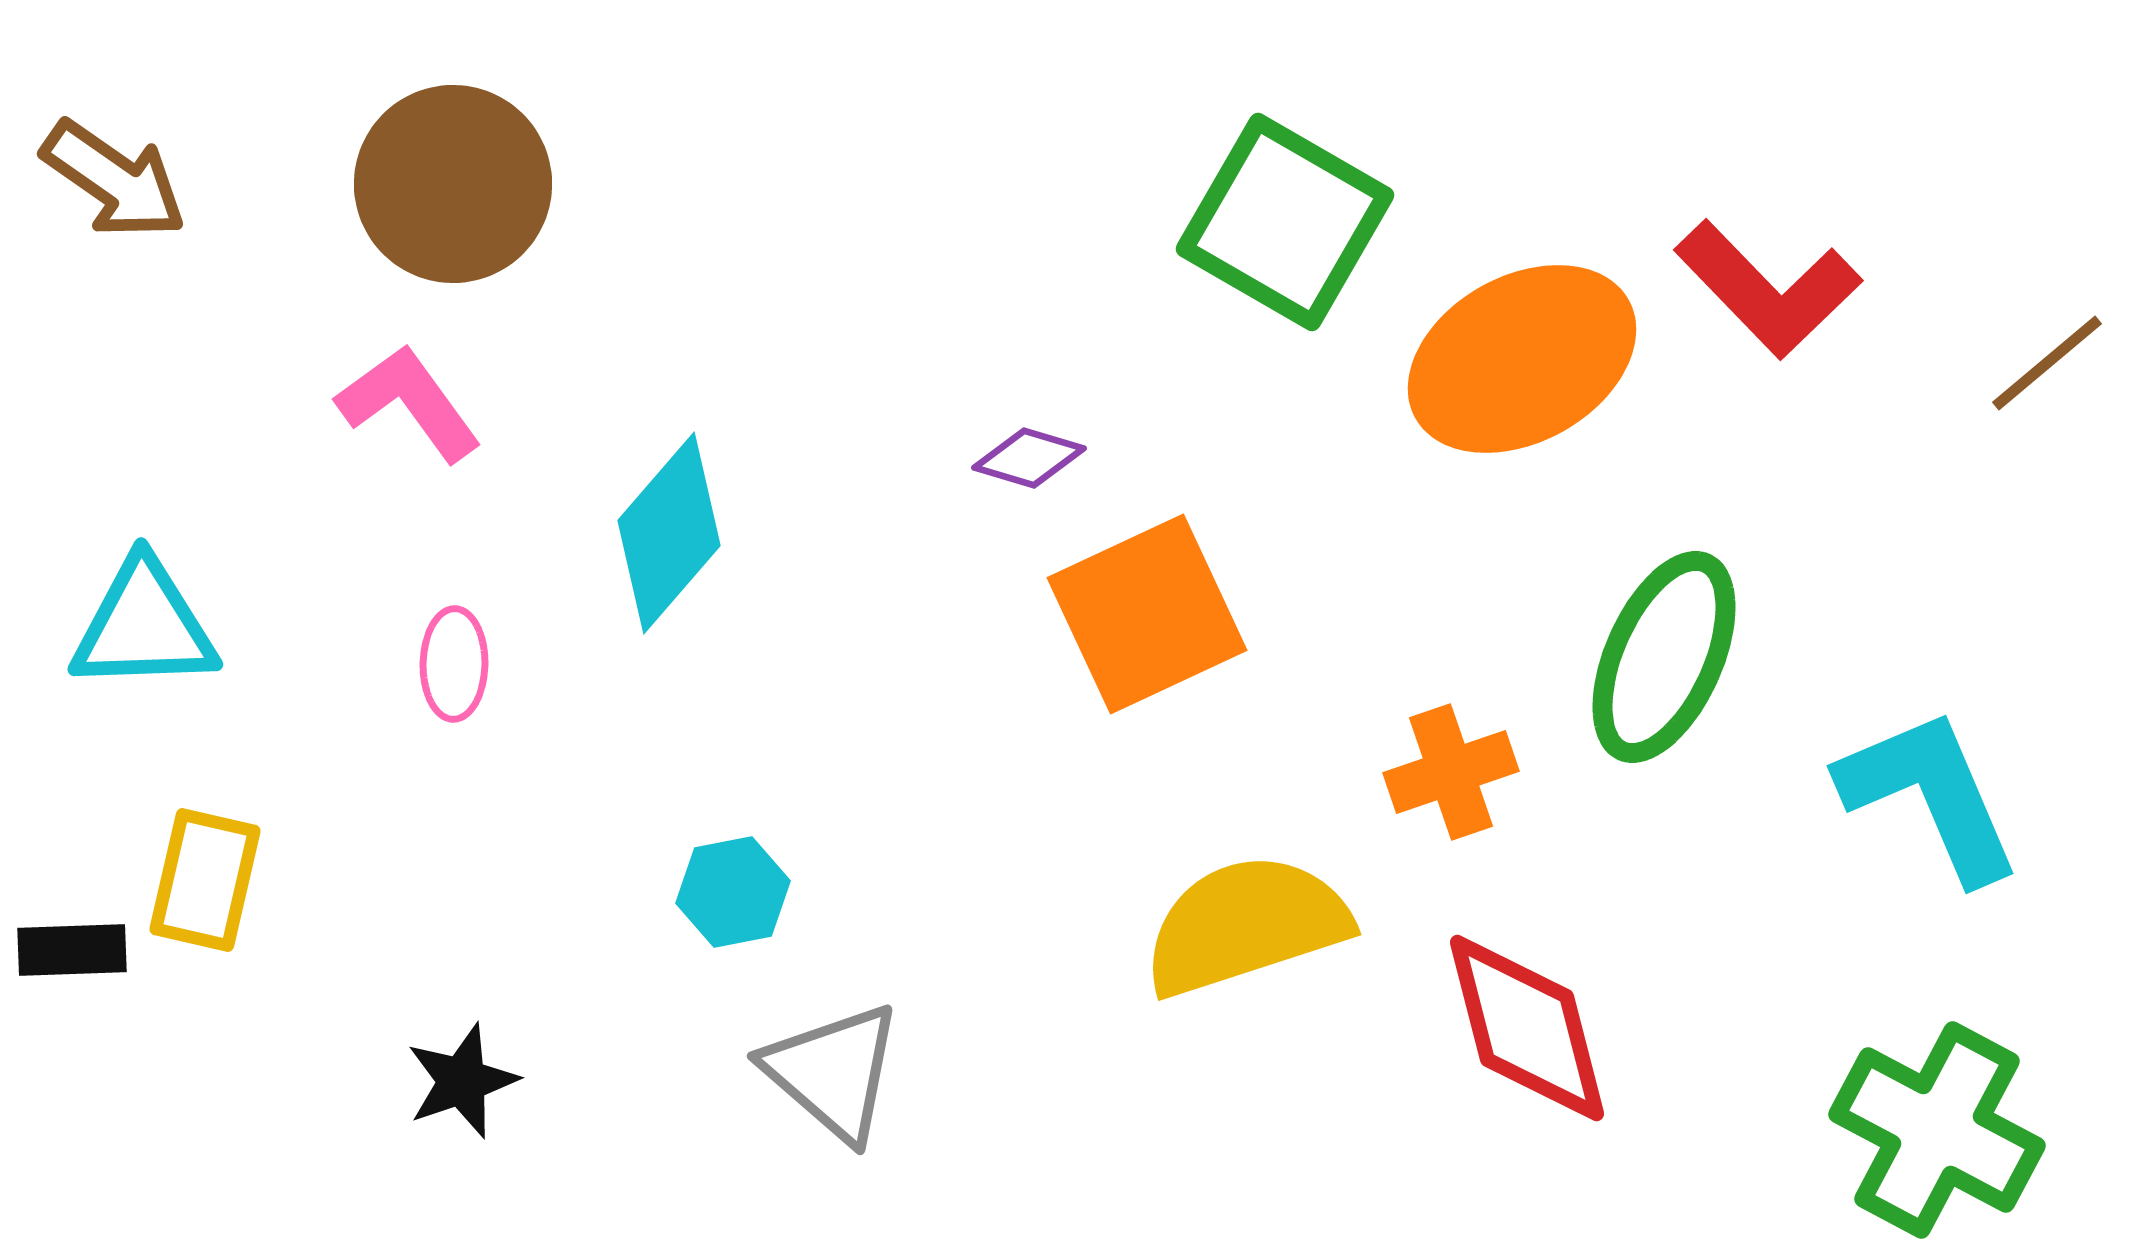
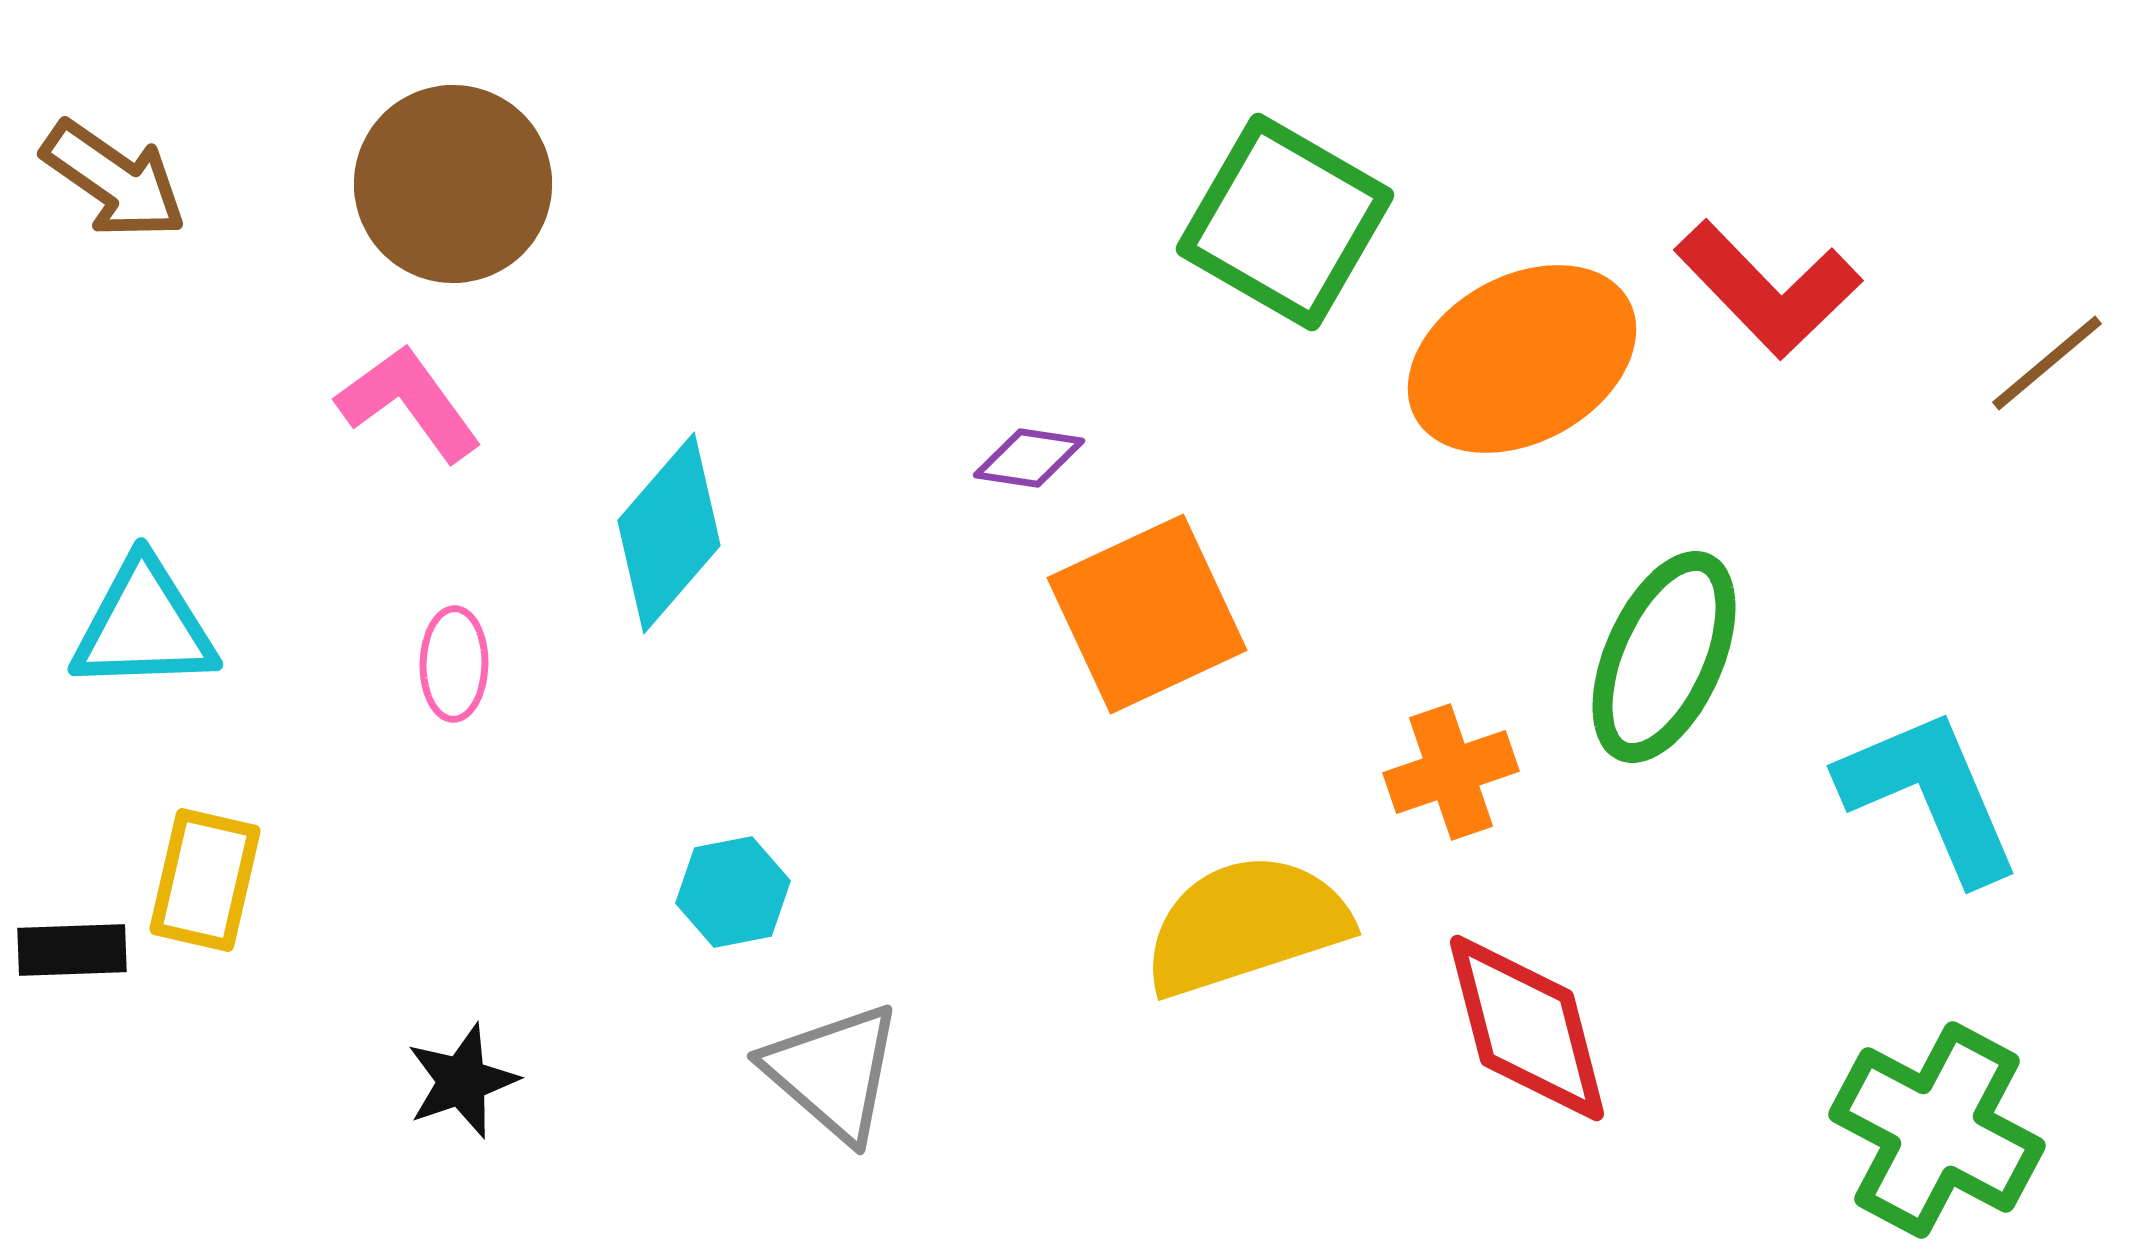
purple diamond: rotated 8 degrees counterclockwise
